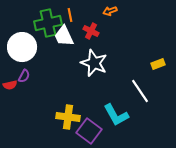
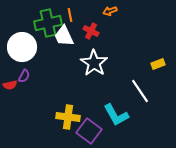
white star: rotated 12 degrees clockwise
